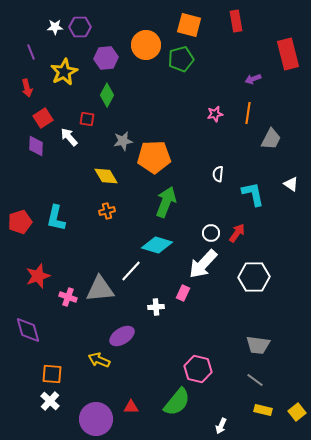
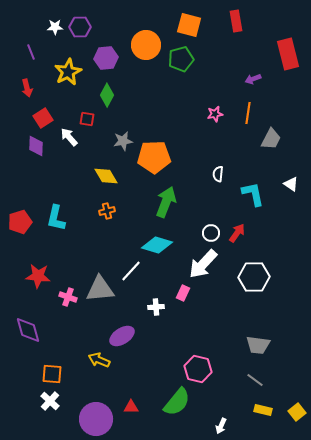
yellow star at (64, 72): moved 4 px right
red star at (38, 276): rotated 25 degrees clockwise
